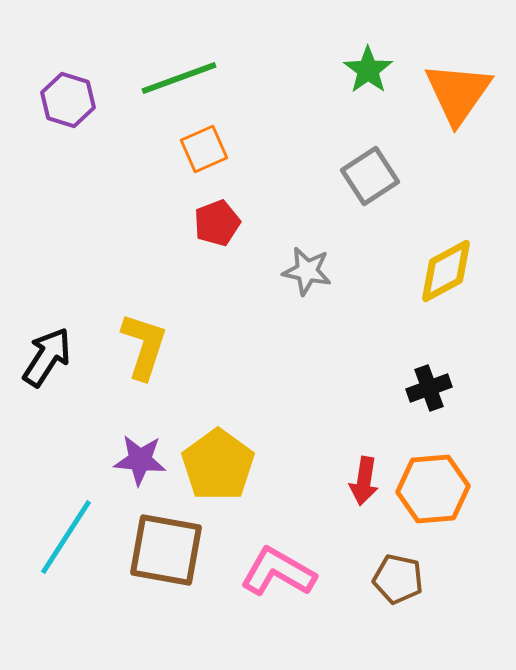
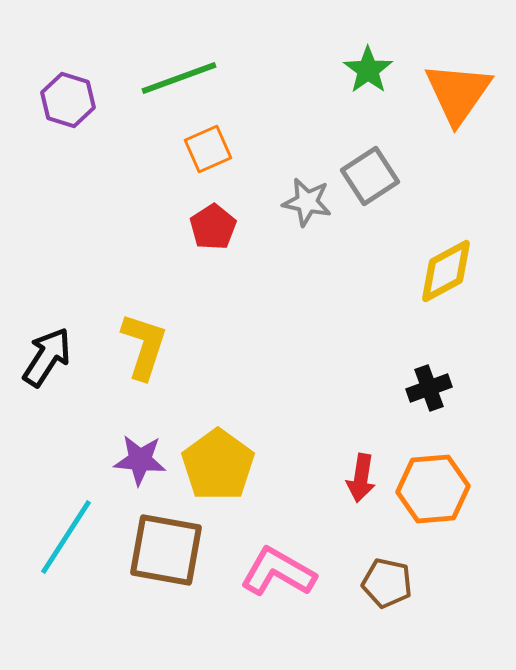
orange square: moved 4 px right
red pentagon: moved 4 px left, 4 px down; rotated 12 degrees counterclockwise
gray star: moved 69 px up
red arrow: moved 3 px left, 3 px up
brown pentagon: moved 11 px left, 4 px down
